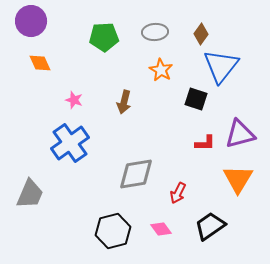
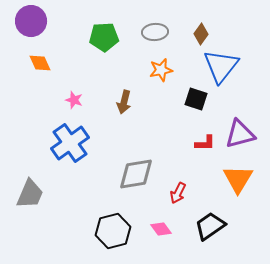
orange star: rotated 30 degrees clockwise
